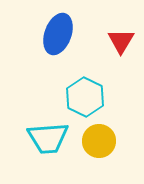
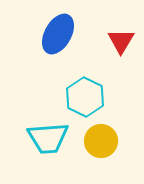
blue ellipse: rotated 9 degrees clockwise
yellow circle: moved 2 px right
